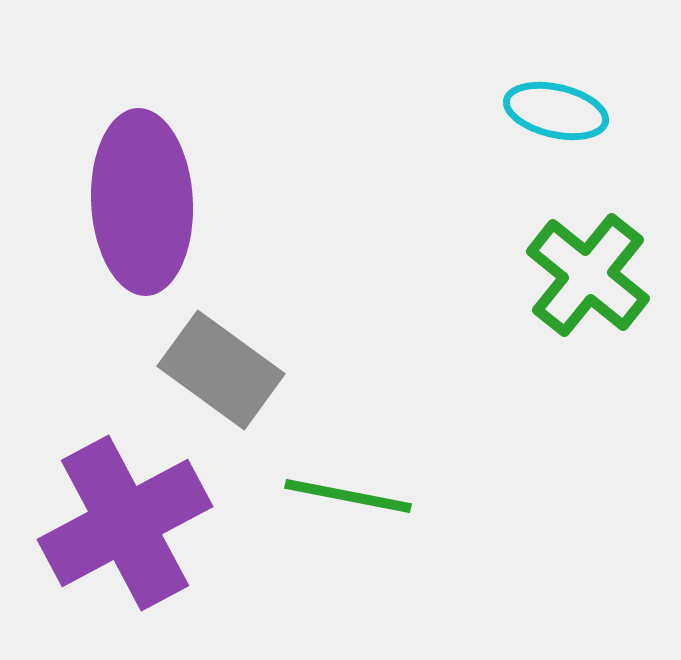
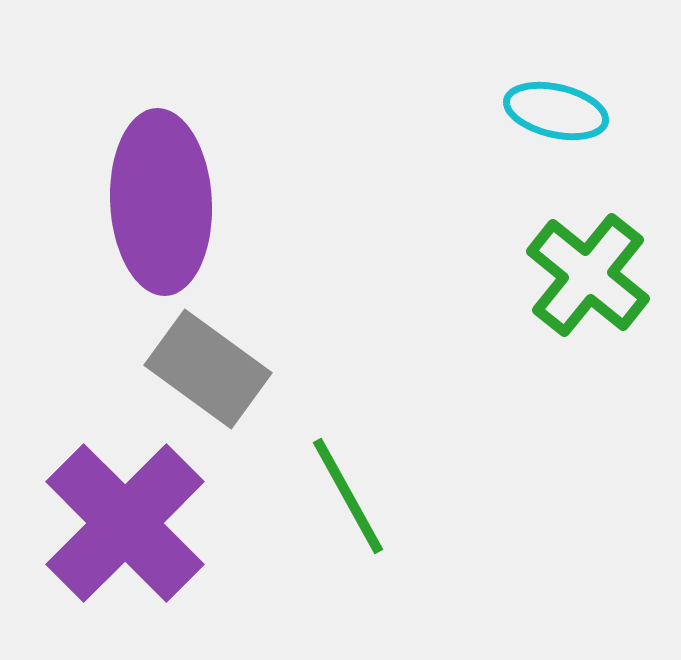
purple ellipse: moved 19 px right
gray rectangle: moved 13 px left, 1 px up
green line: rotated 50 degrees clockwise
purple cross: rotated 17 degrees counterclockwise
